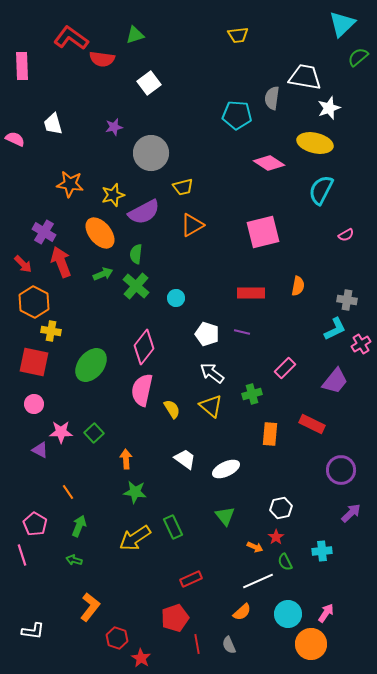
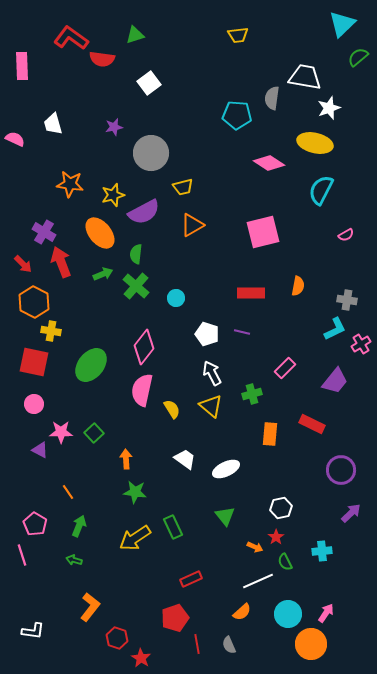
white arrow at (212, 373): rotated 25 degrees clockwise
